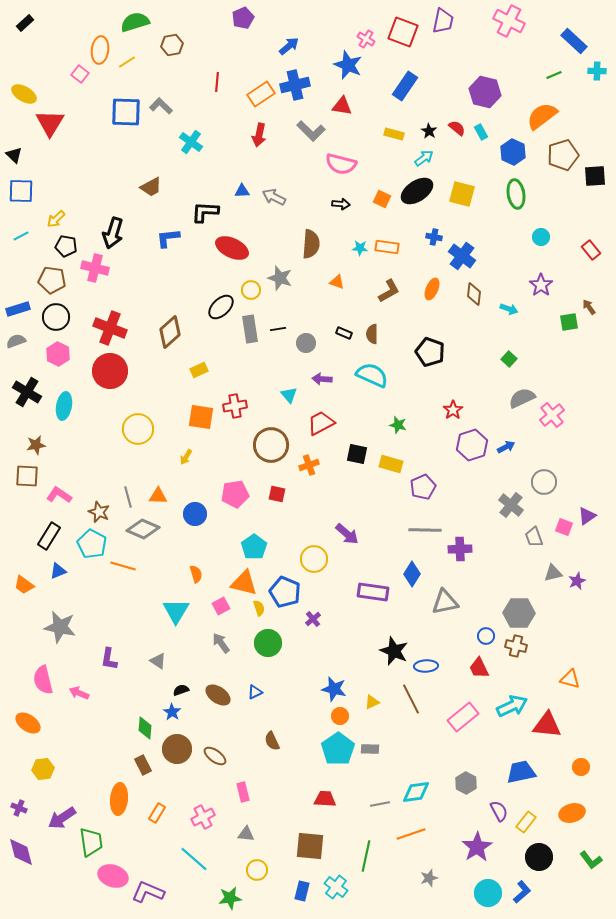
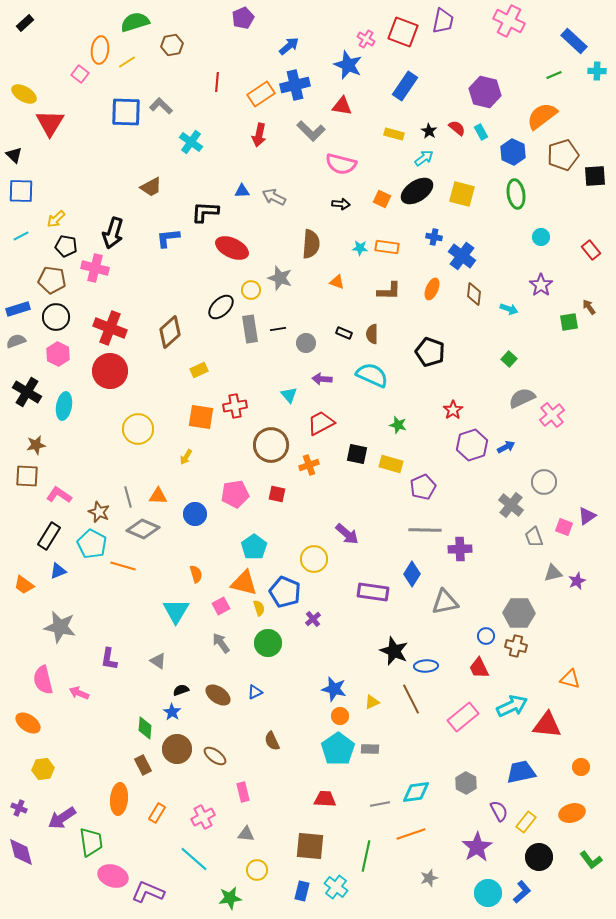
brown L-shape at (389, 291): rotated 30 degrees clockwise
